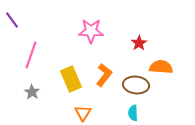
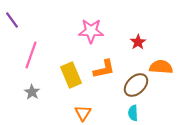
red star: moved 1 px left, 1 px up
orange L-shape: moved 6 px up; rotated 40 degrees clockwise
yellow rectangle: moved 4 px up
brown ellipse: rotated 50 degrees counterclockwise
